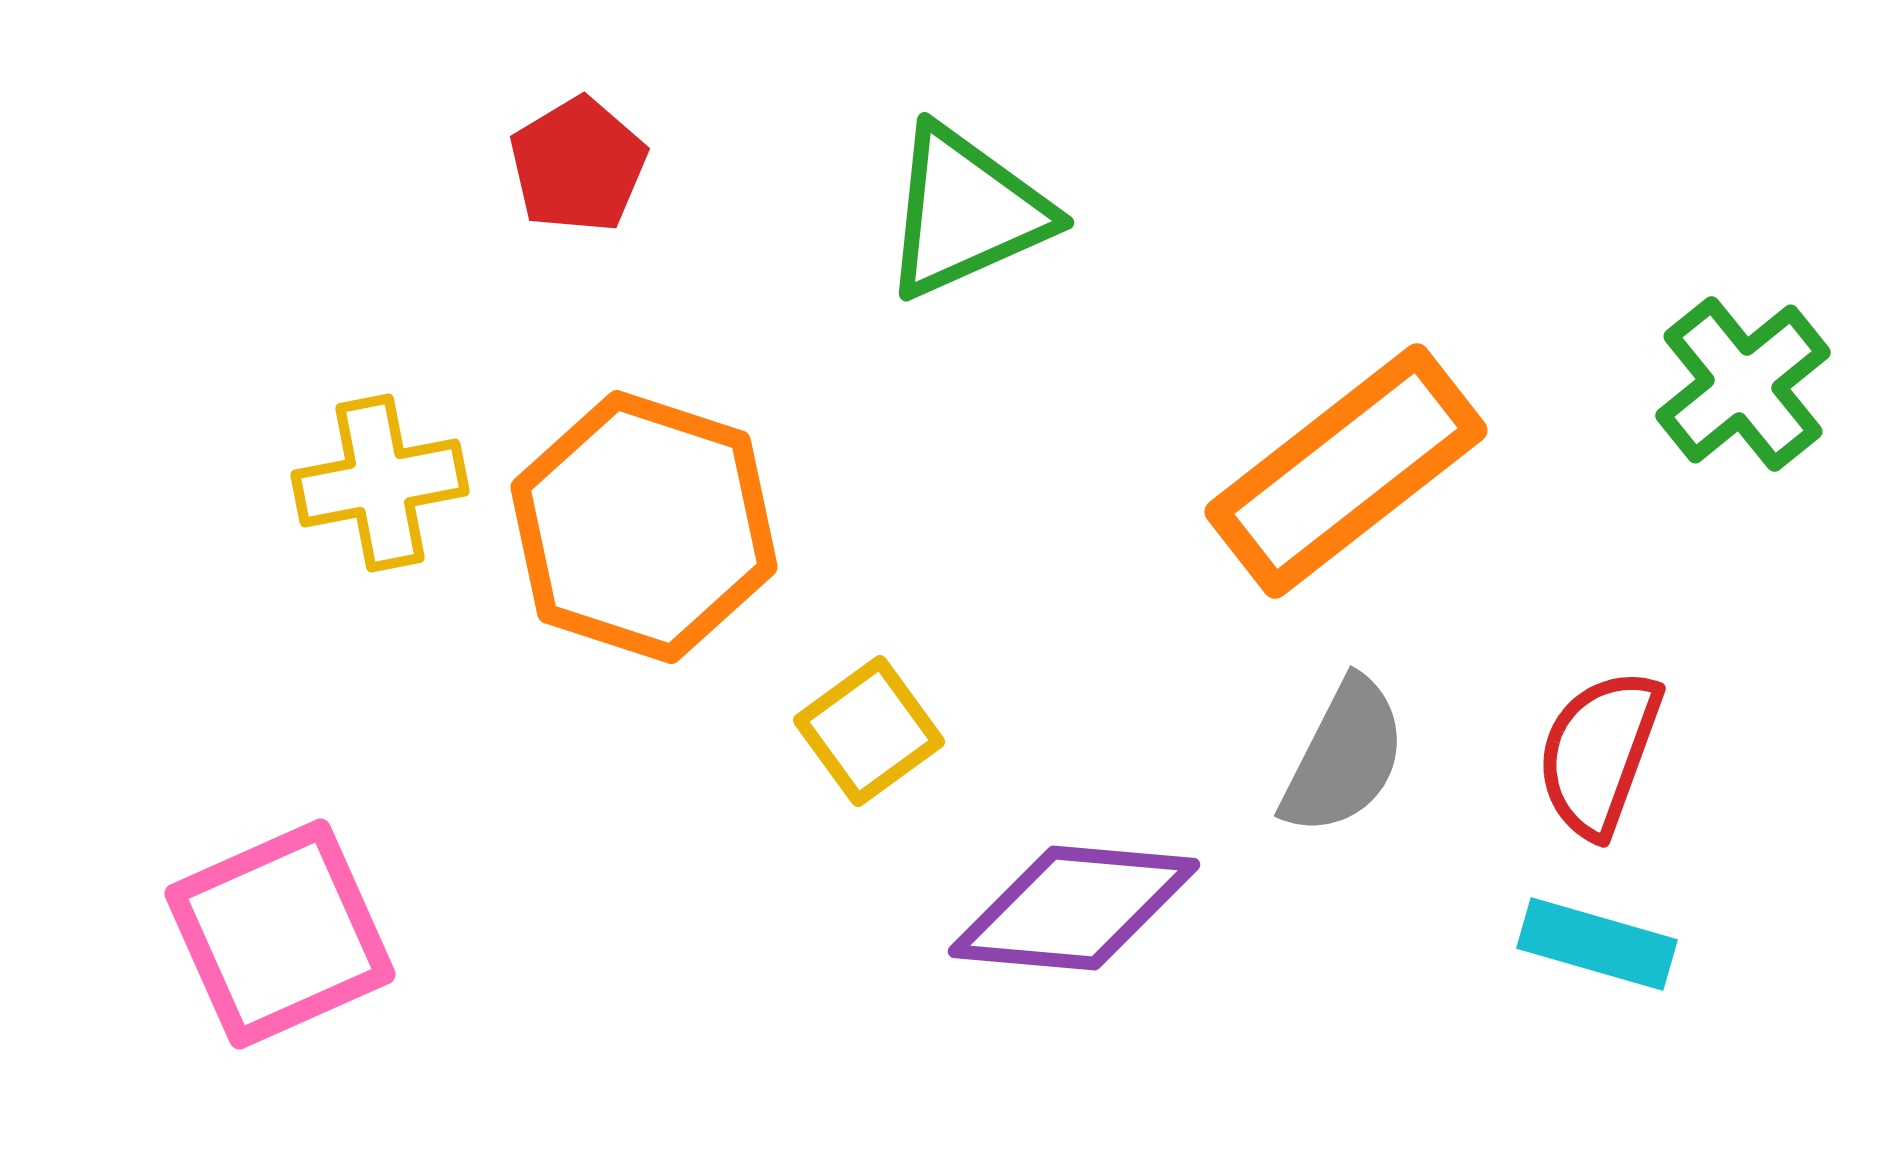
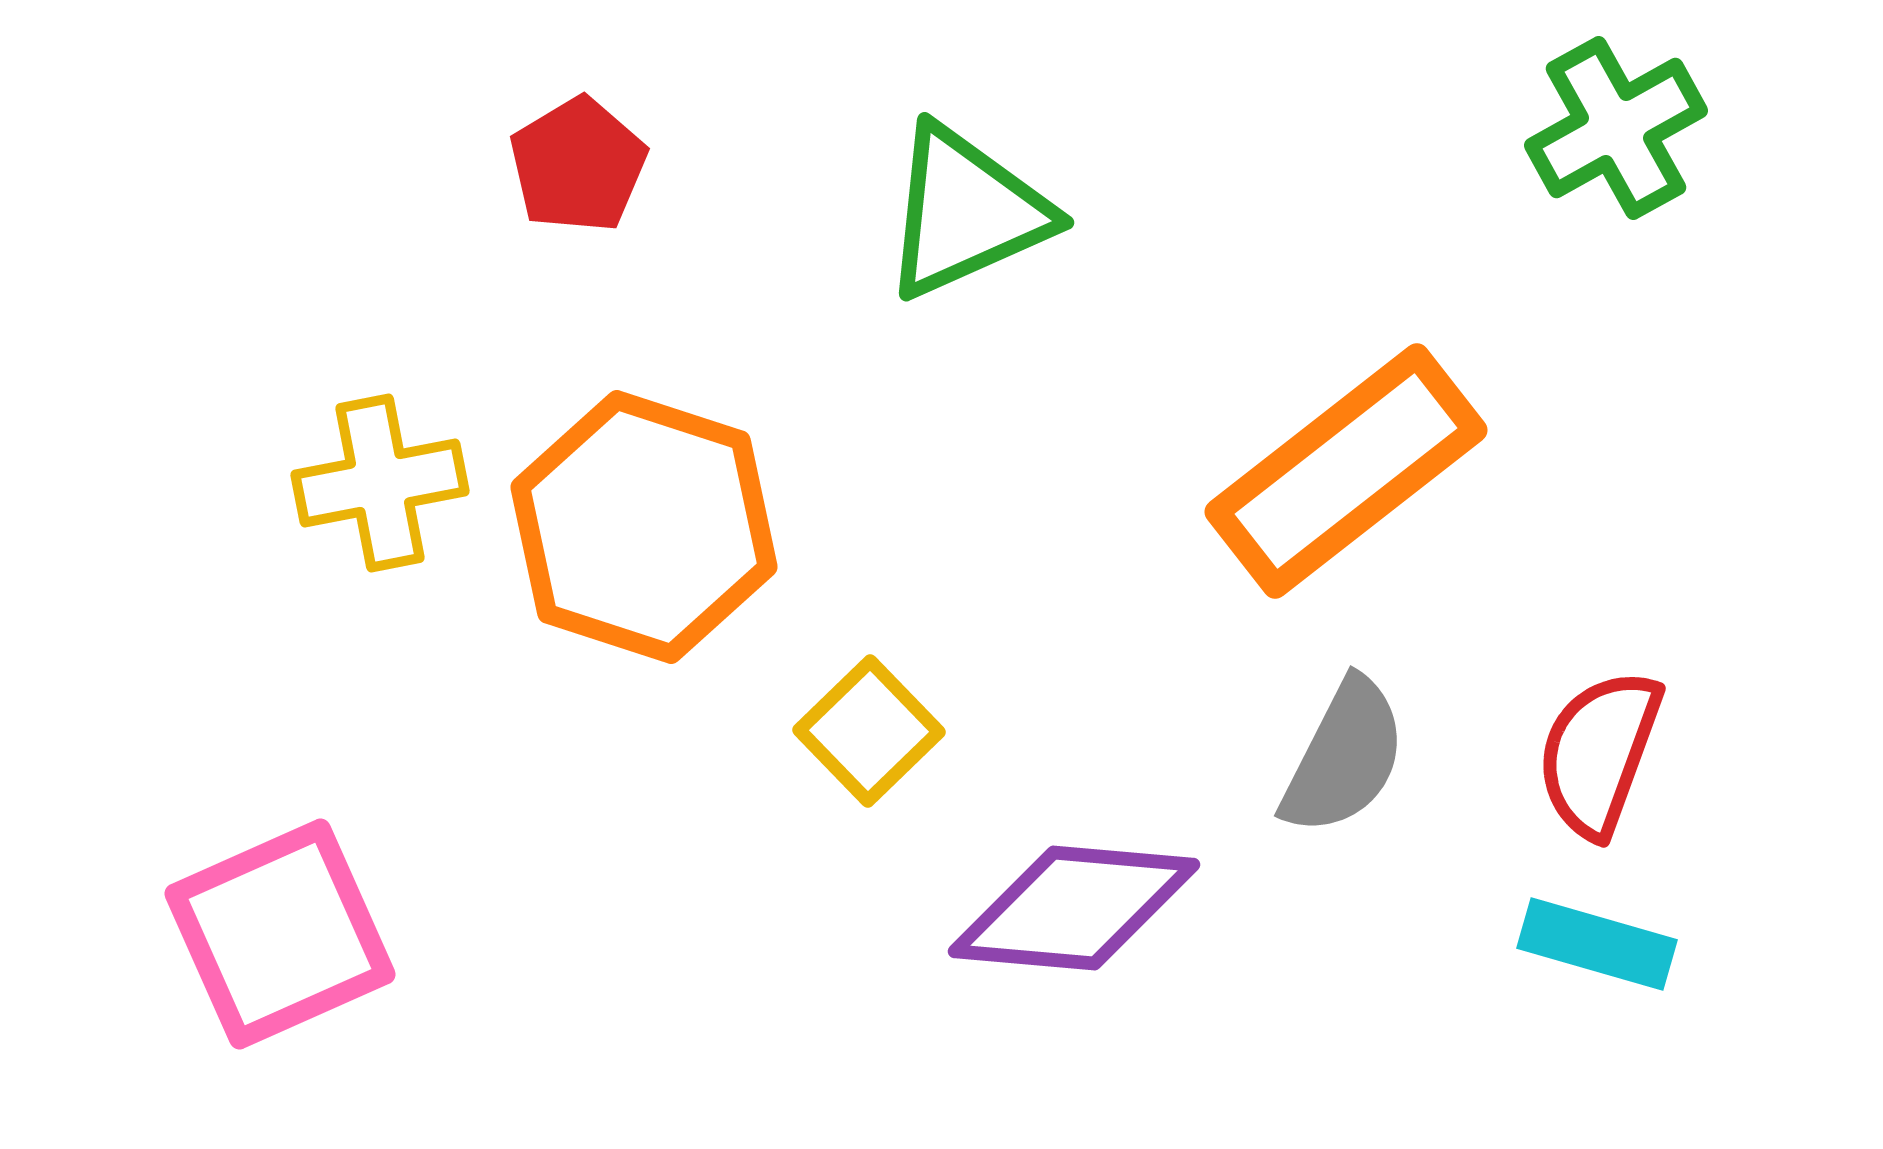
green cross: moved 127 px left, 256 px up; rotated 10 degrees clockwise
yellow square: rotated 8 degrees counterclockwise
